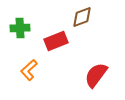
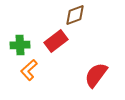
brown diamond: moved 7 px left, 2 px up
green cross: moved 17 px down
red rectangle: rotated 15 degrees counterclockwise
